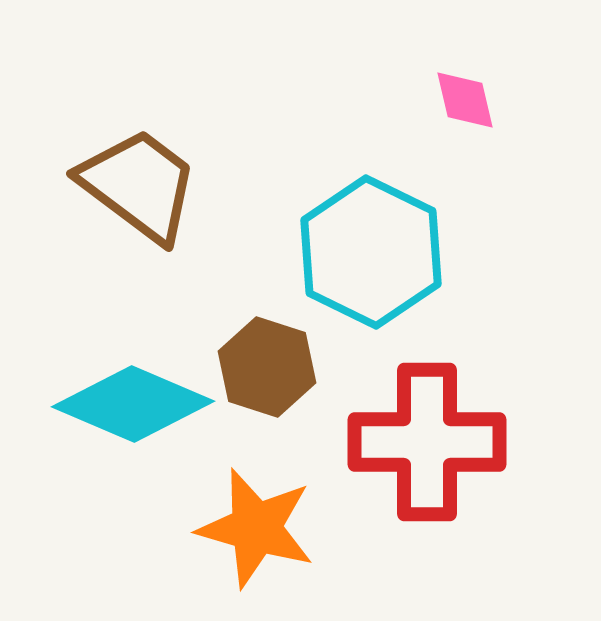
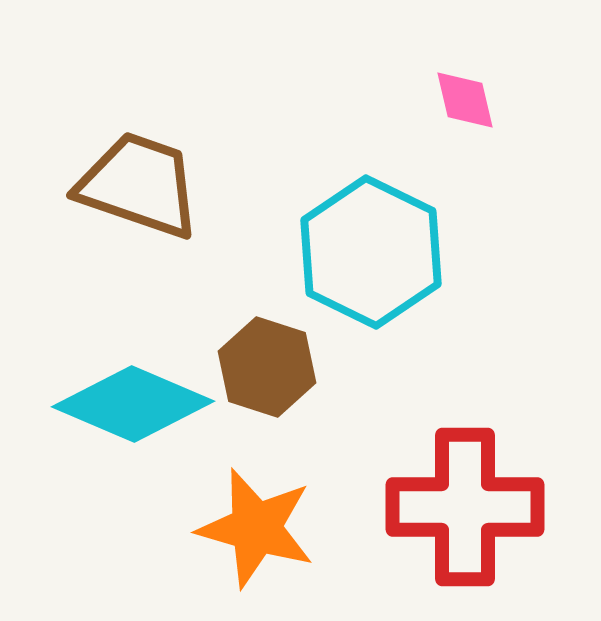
brown trapezoid: rotated 18 degrees counterclockwise
red cross: moved 38 px right, 65 px down
